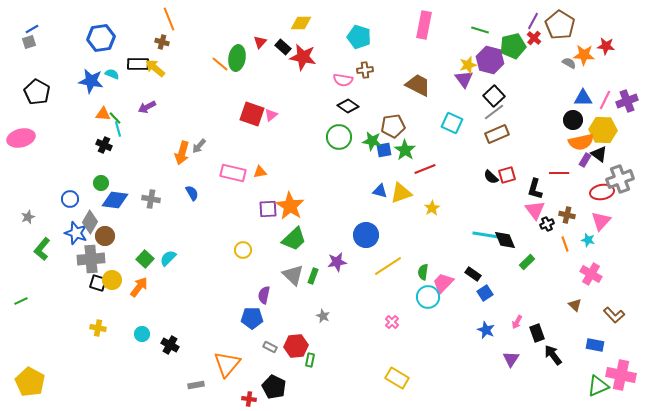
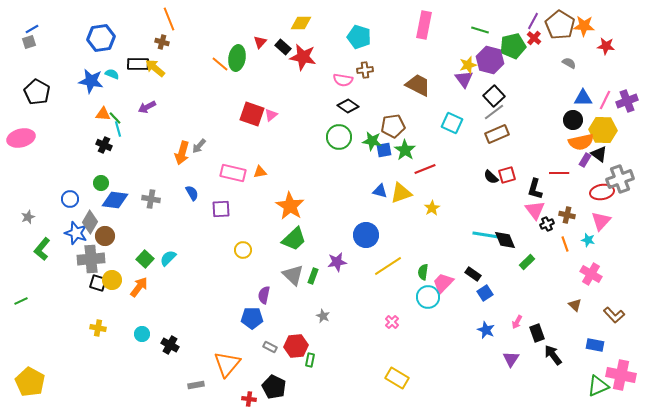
orange star at (584, 55): moved 29 px up
purple square at (268, 209): moved 47 px left
